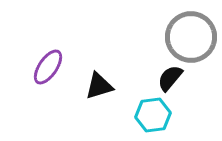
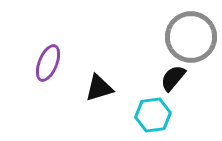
purple ellipse: moved 4 px up; rotated 12 degrees counterclockwise
black semicircle: moved 3 px right
black triangle: moved 2 px down
